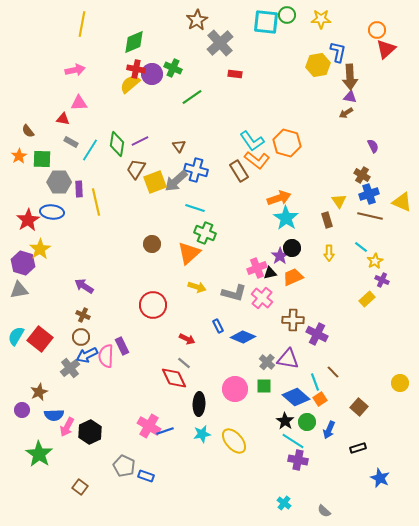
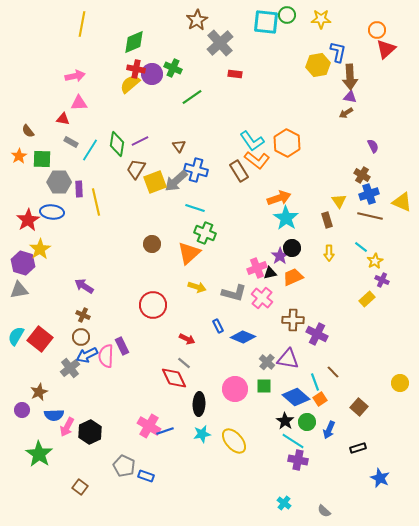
pink arrow at (75, 70): moved 6 px down
orange hexagon at (287, 143): rotated 12 degrees clockwise
